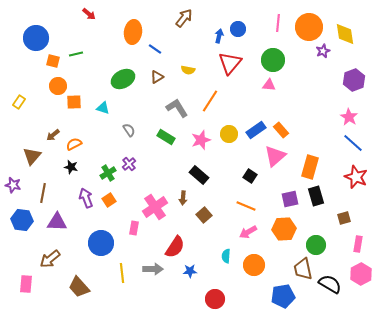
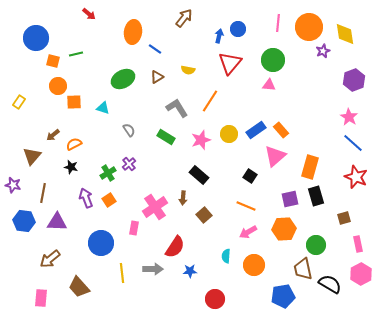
blue hexagon at (22, 220): moved 2 px right, 1 px down
pink rectangle at (358, 244): rotated 21 degrees counterclockwise
pink rectangle at (26, 284): moved 15 px right, 14 px down
